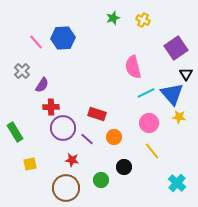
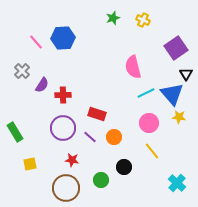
red cross: moved 12 px right, 12 px up
purple line: moved 3 px right, 2 px up
